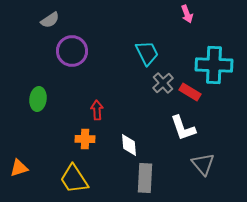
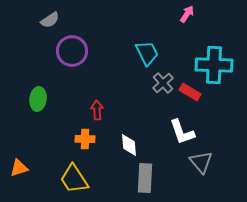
pink arrow: rotated 126 degrees counterclockwise
white L-shape: moved 1 px left, 4 px down
gray triangle: moved 2 px left, 2 px up
